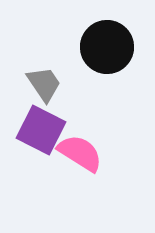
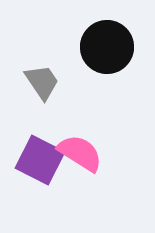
gray trapezoid: moved 2 px left, 2 px up
purple square: moved 1 px left, 30 px down
